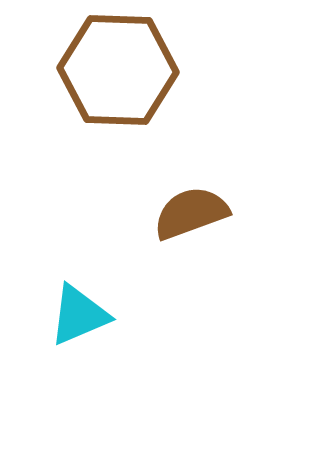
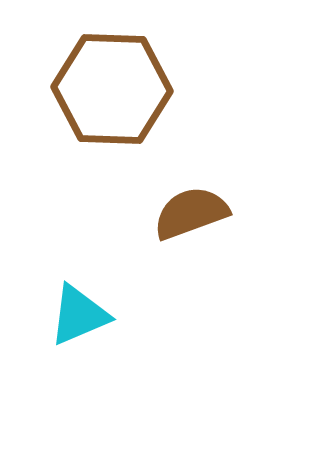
brown hexagon: moved 6 px left, 19 px down
